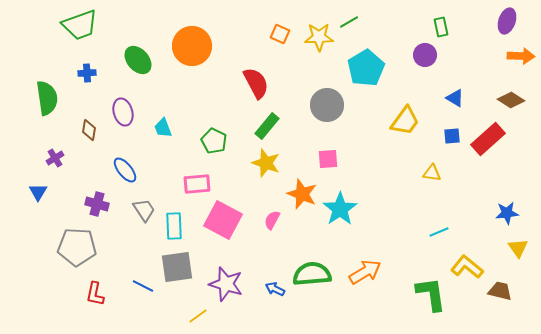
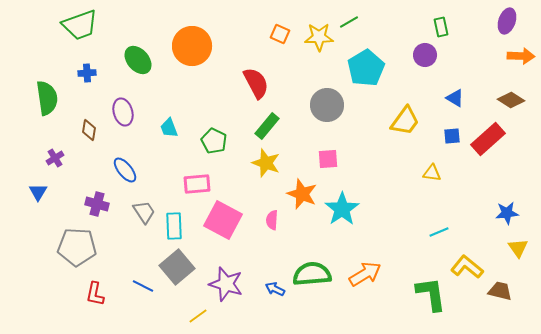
cyan trapezoid at (163, 128): moved 6 px right
cyan star at (340, 209): moved 2 px right
gray trapezoid at (144, 210): moved 2 px down
pink semicircle at (272, 220): rotated 24 degrees counterclockwise
gray square at (177, 267): rotated 32 degrees counterclockwise
orange arrow at (365, 272): moved 2 px down
